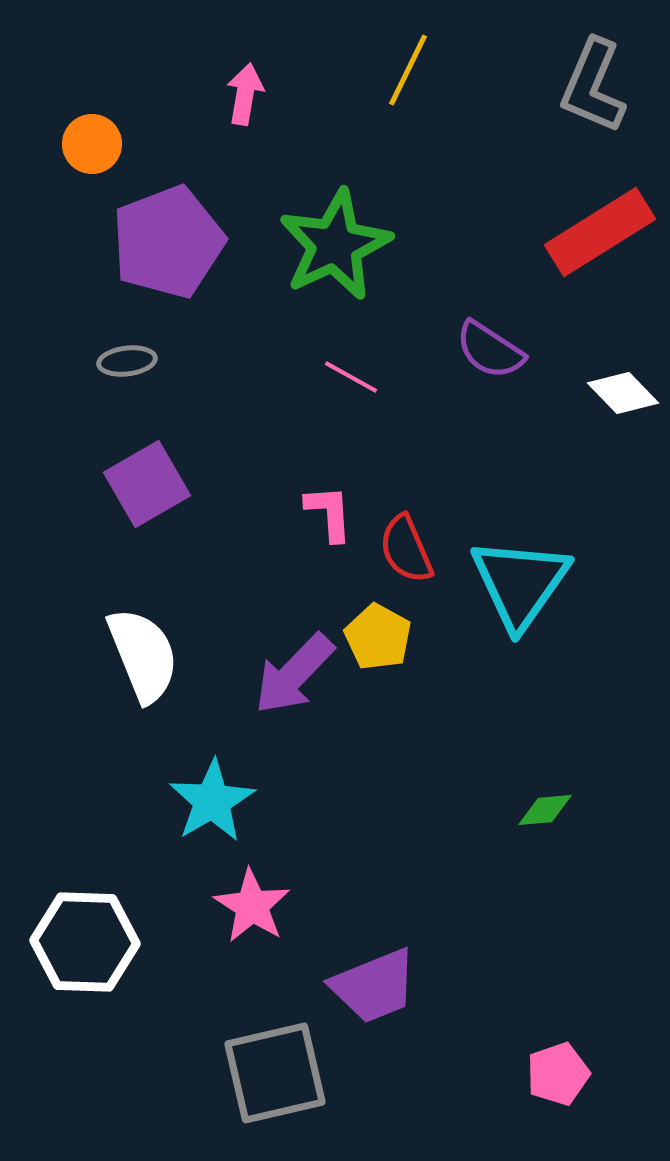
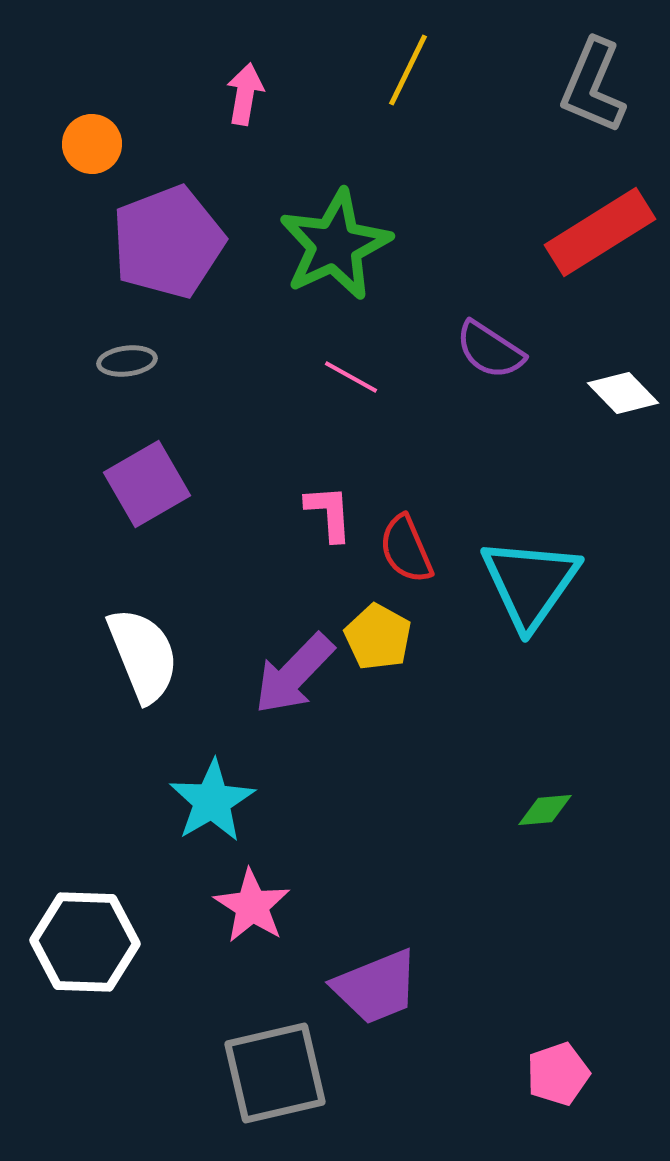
cyan triangle: moved 10 px right
purple trapezoid: moved 2 px right, 1 px down
